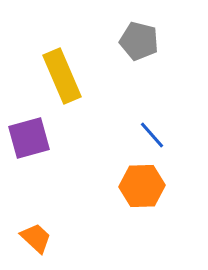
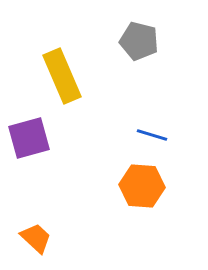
blue line: rotated 32 degrees counterclockwise
orange hexagon: rotated 6 degrees clockwise
